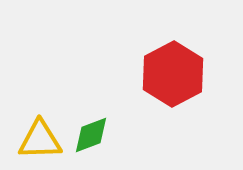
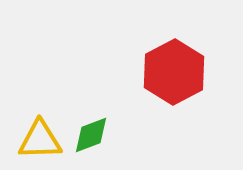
red hexagon: moved 1 px right, 2 px up
